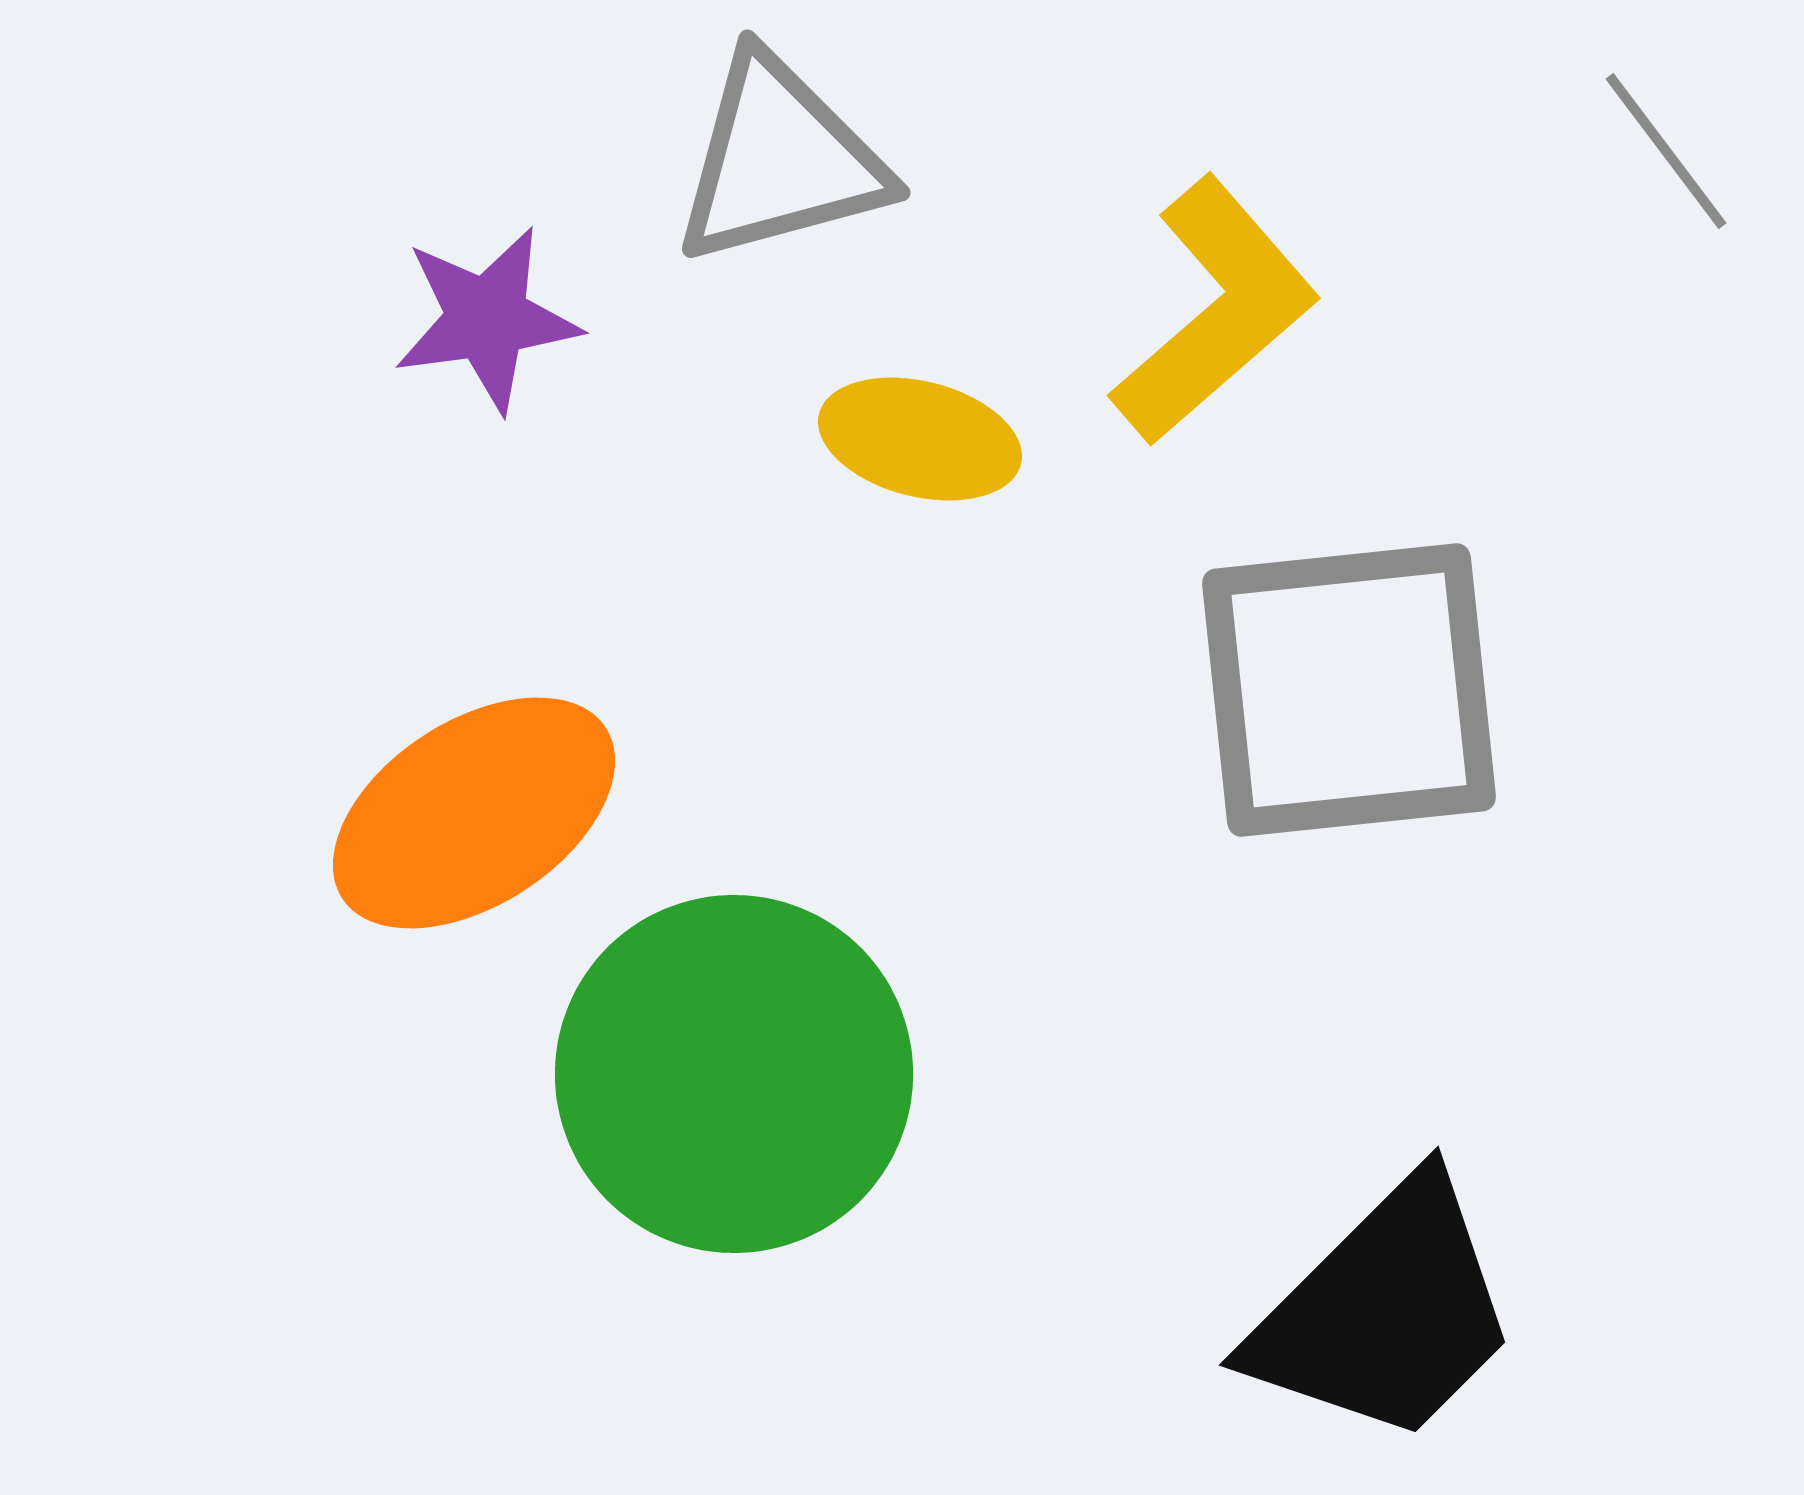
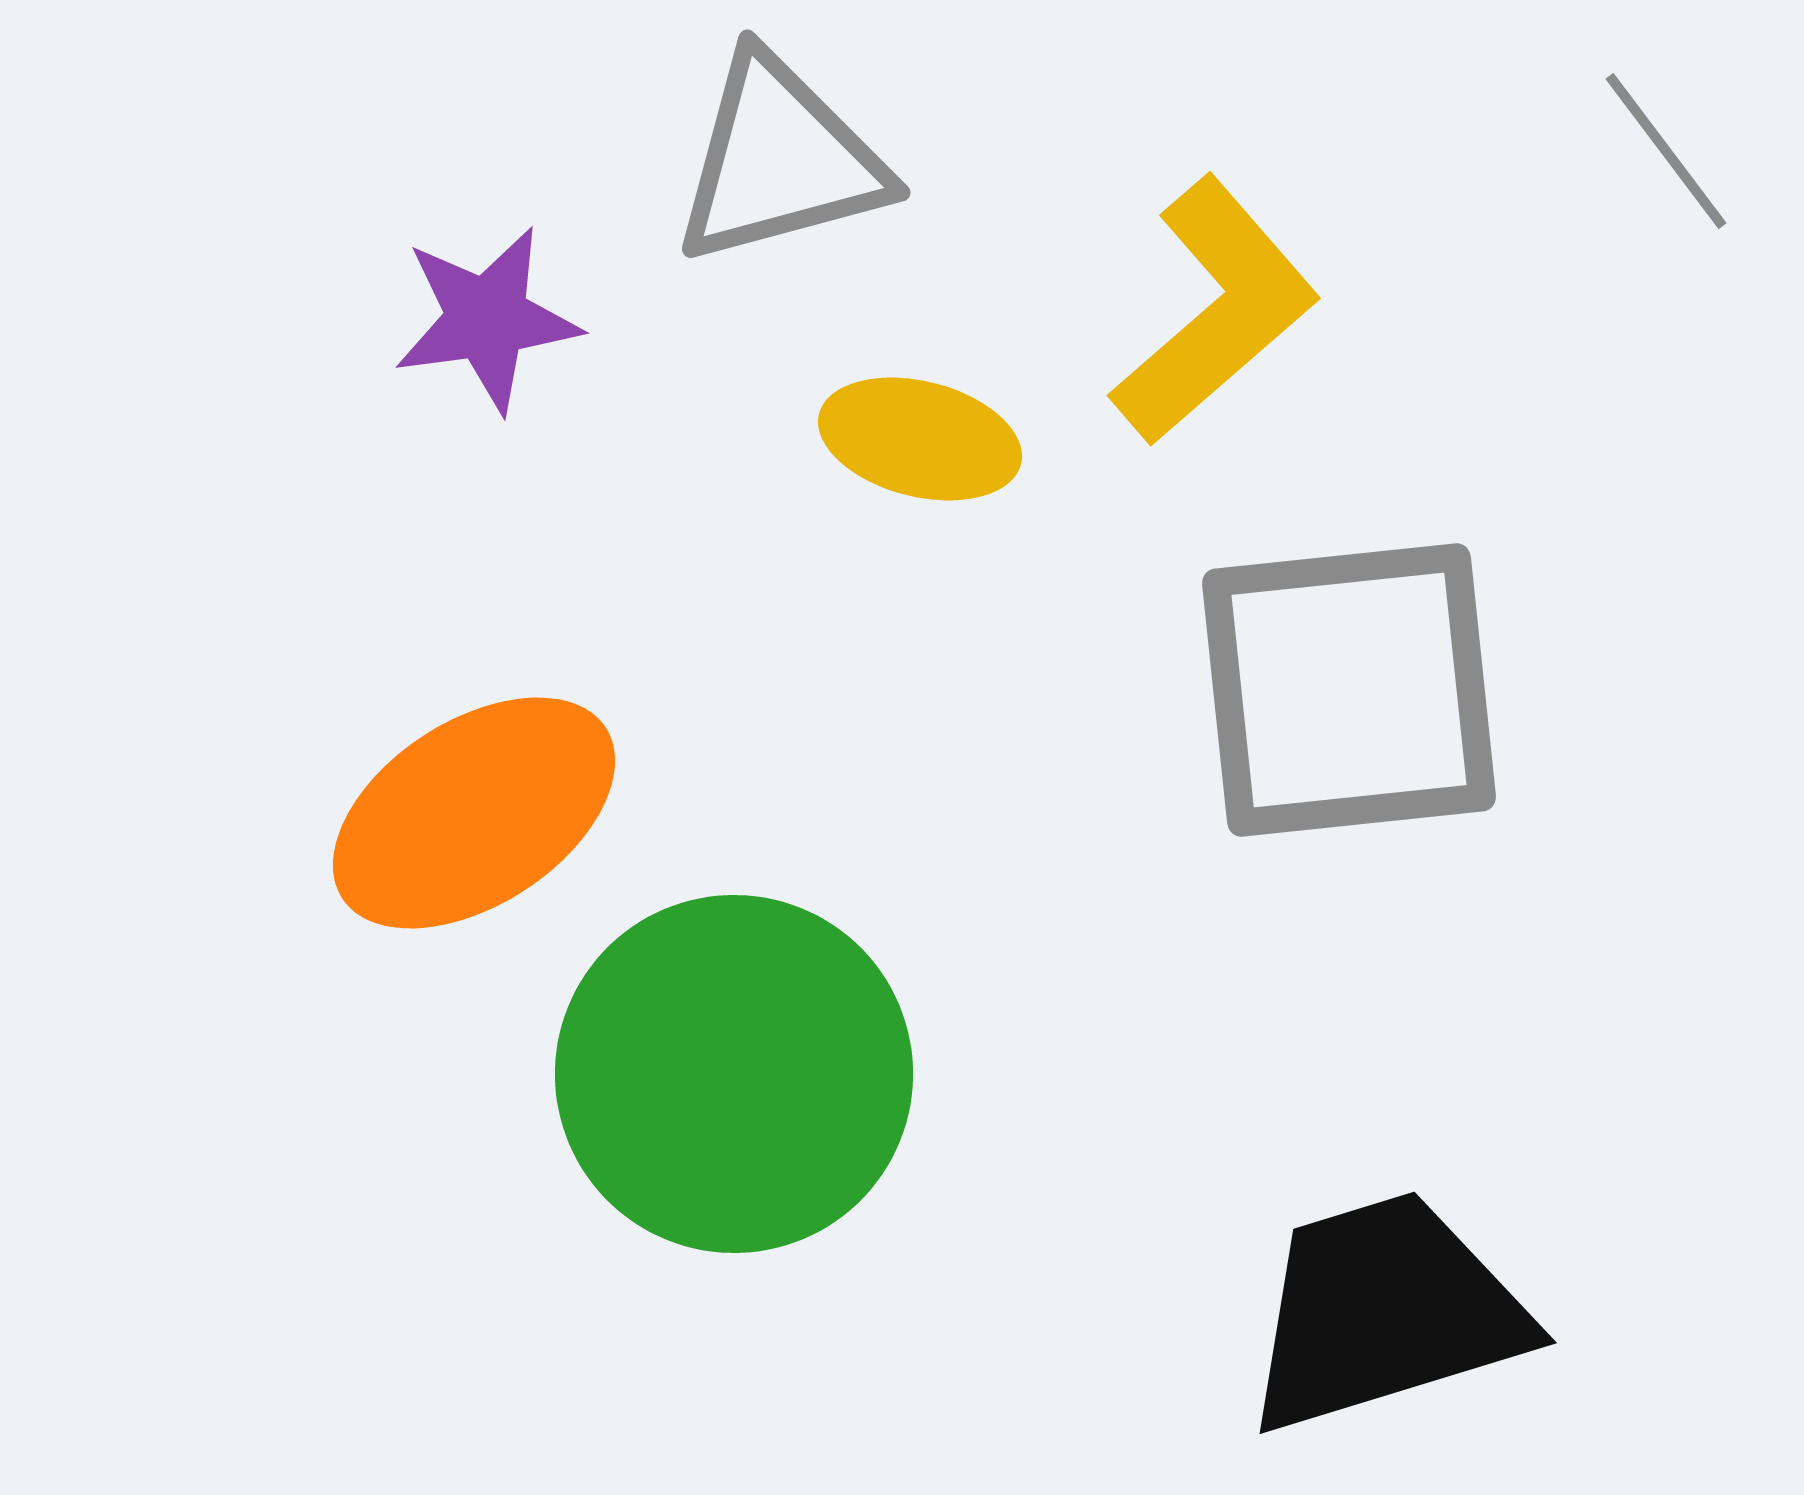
black trapezoid: rotated 152 degrees counterclockwise
